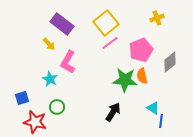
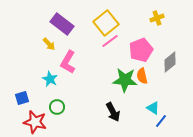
pink line: moved 2 px up
black arrow: rotated 120 degrees clockwise
blue line: rotated 32 degrees clockwise
